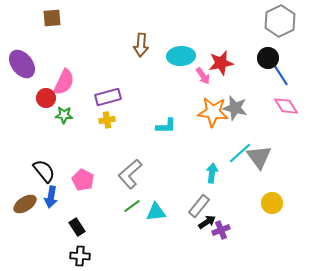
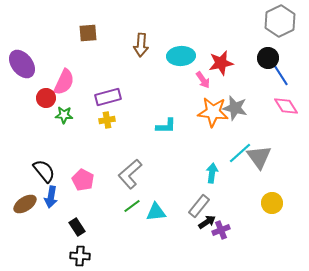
brown square: moved 36 px right, 15 px down
pink arrow: moved 4 px down
